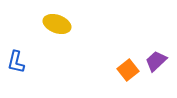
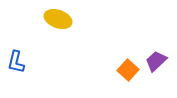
yellow ellipse: moved 1 px right, 5 px up
orange square: rotated 10 degrees counterclockwise
